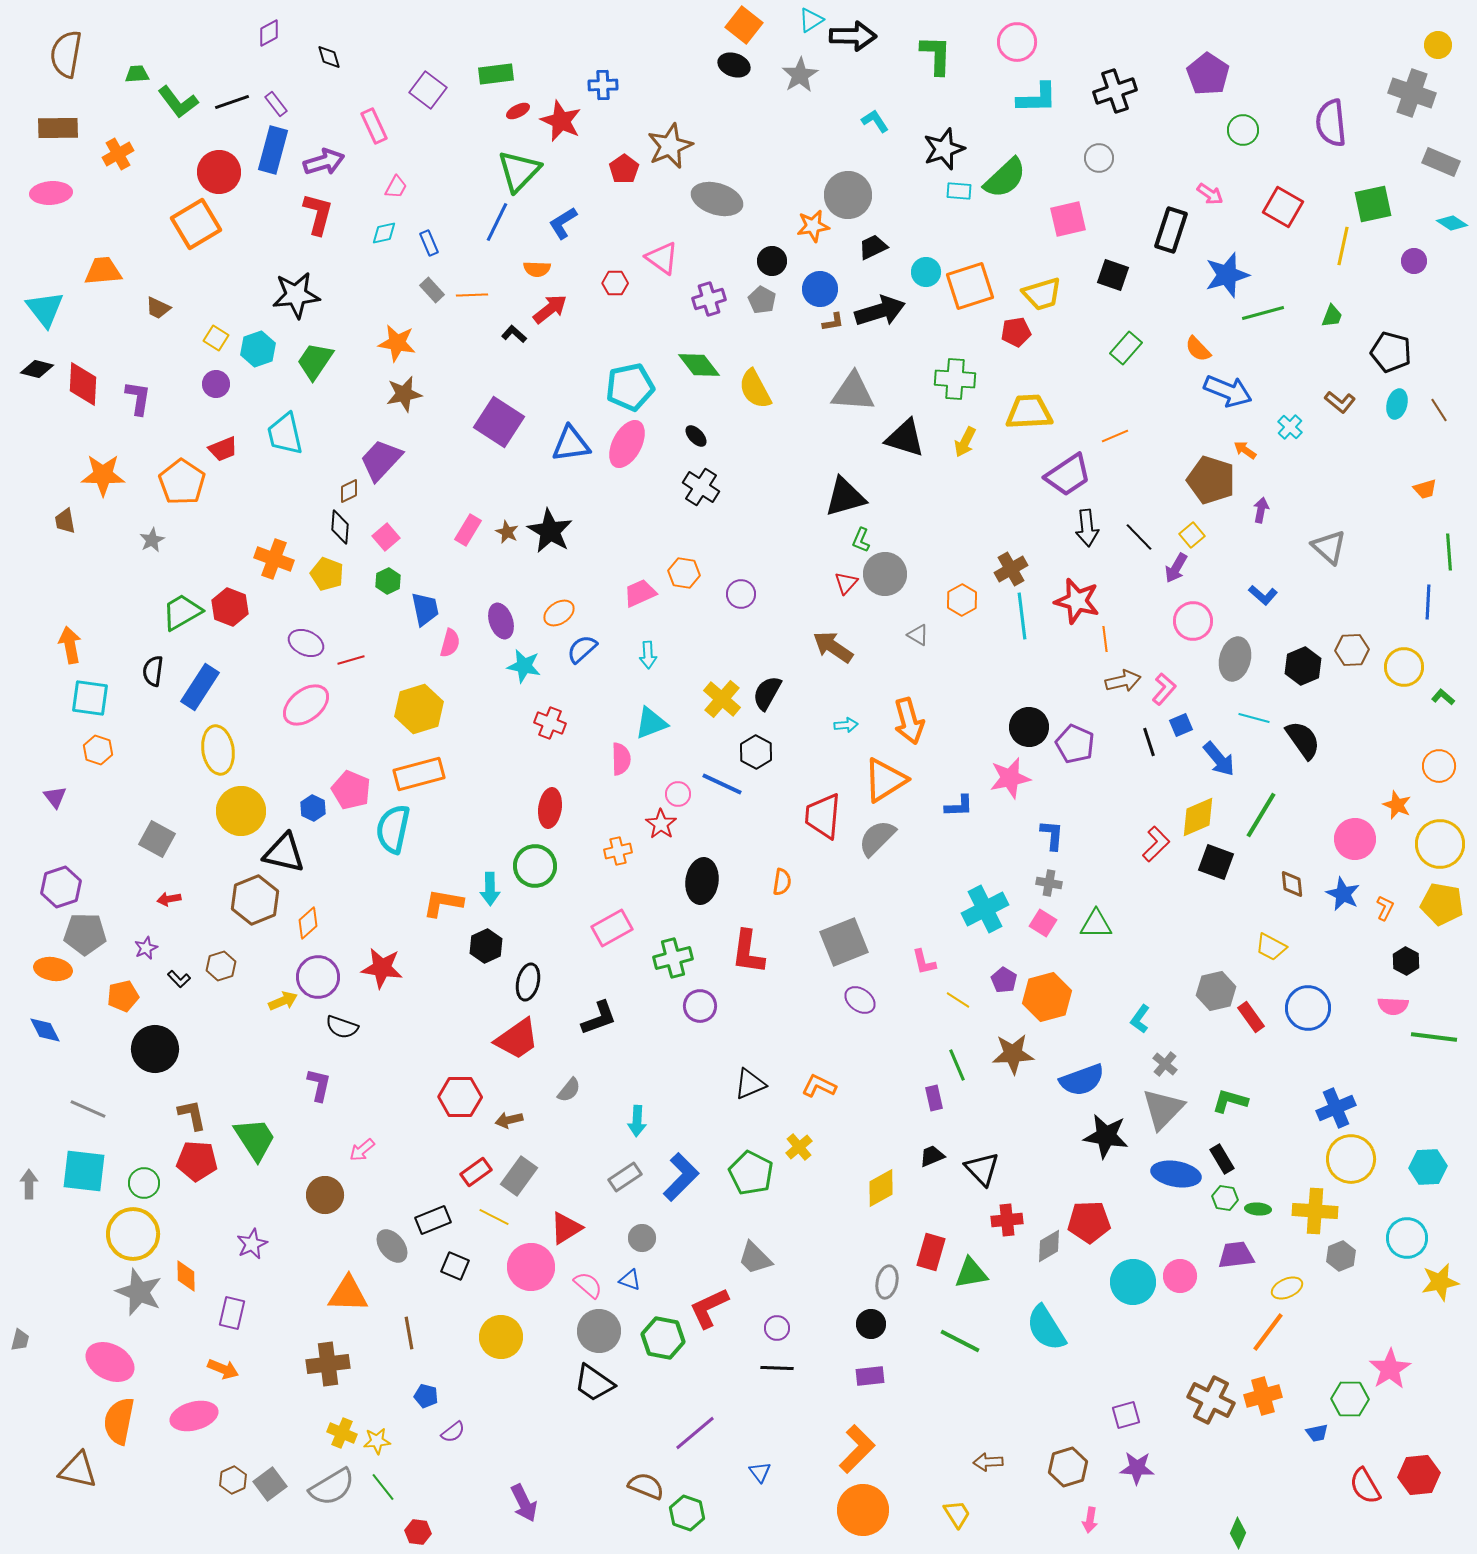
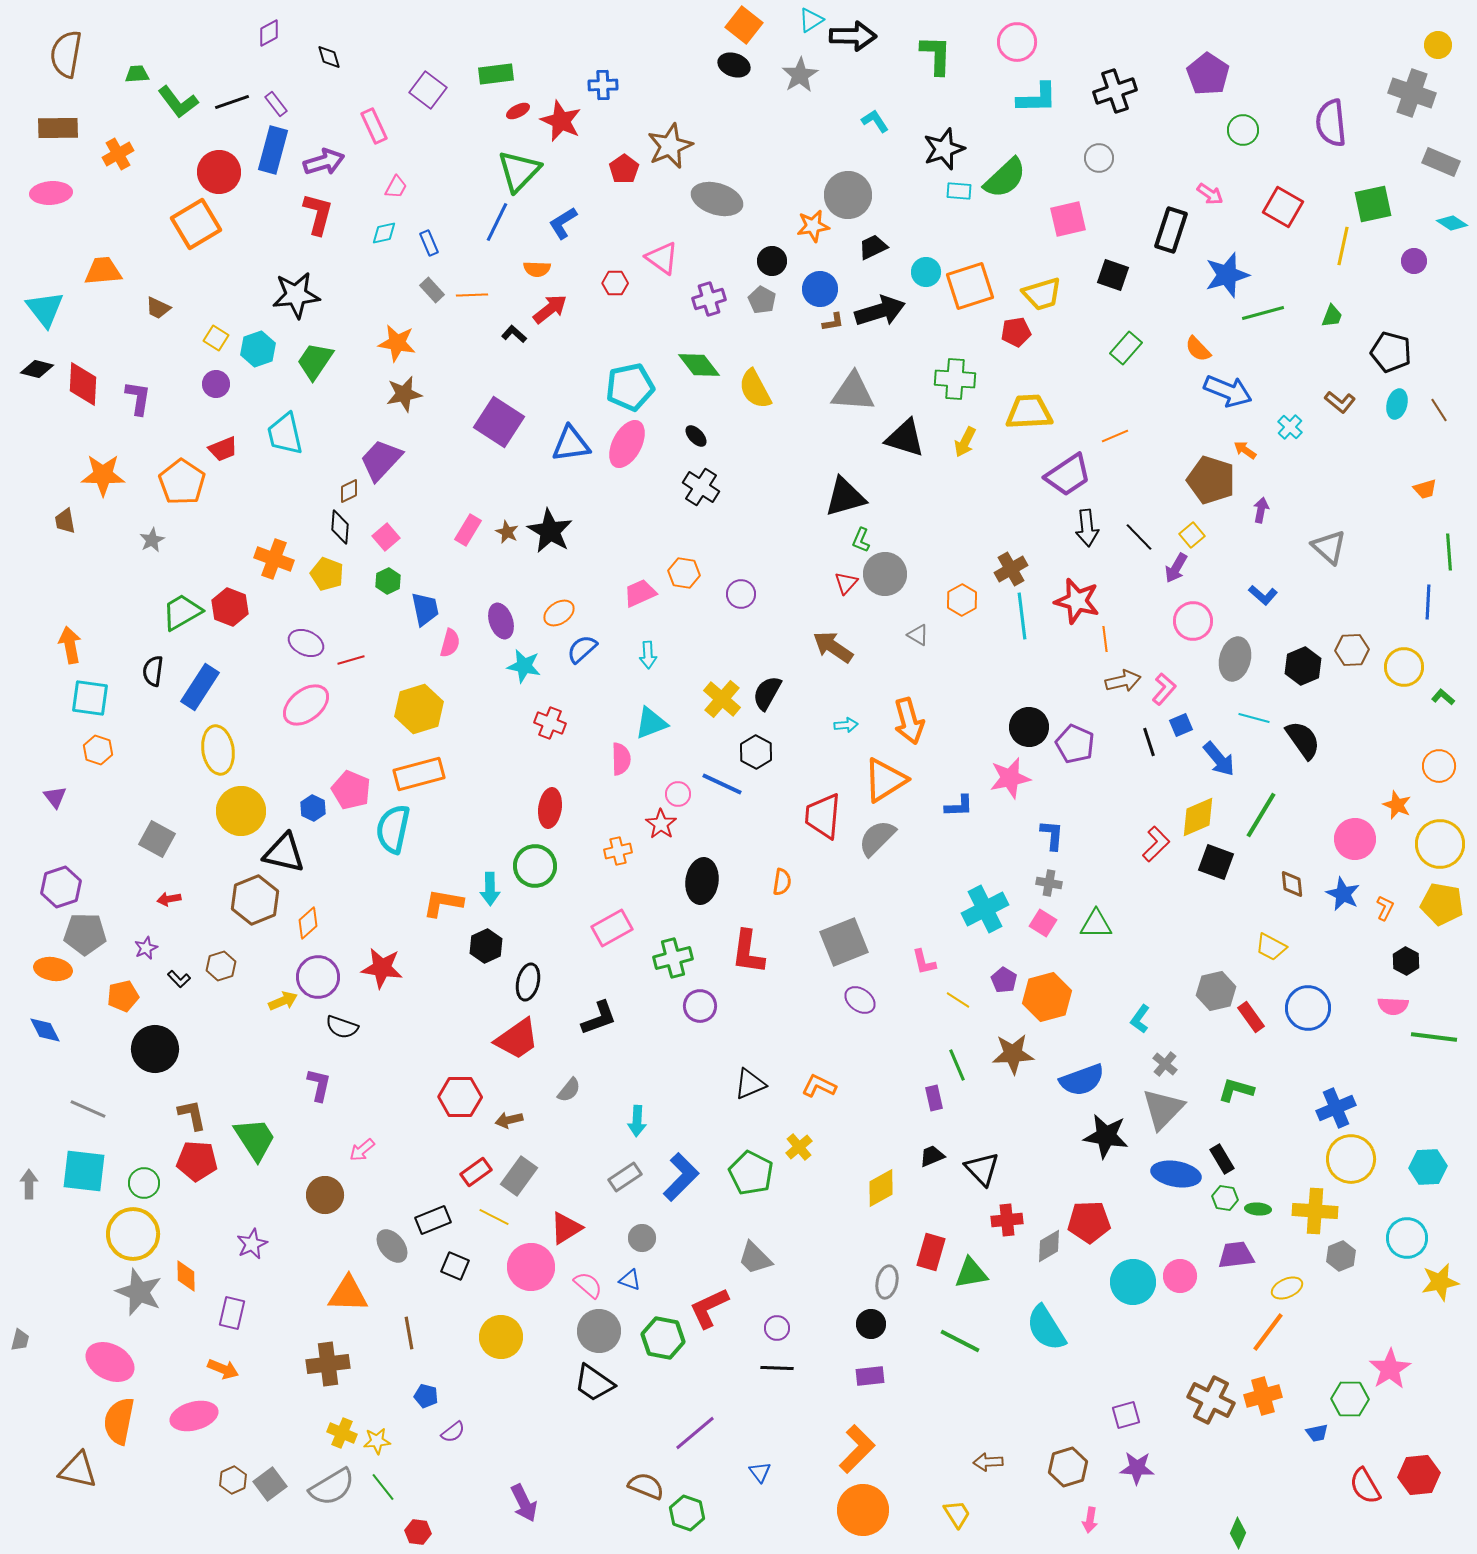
green L-shape at (1230, 1101): moved 6 px right, 11 px up
